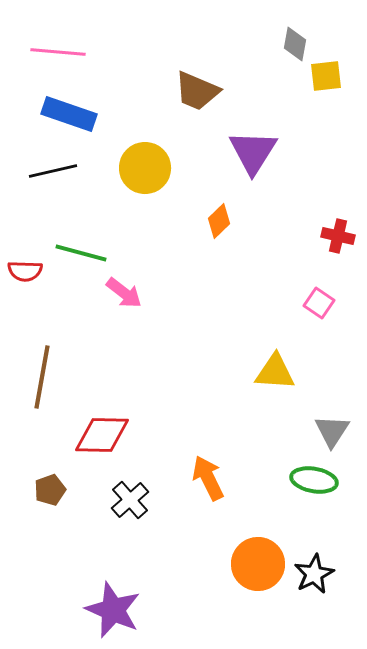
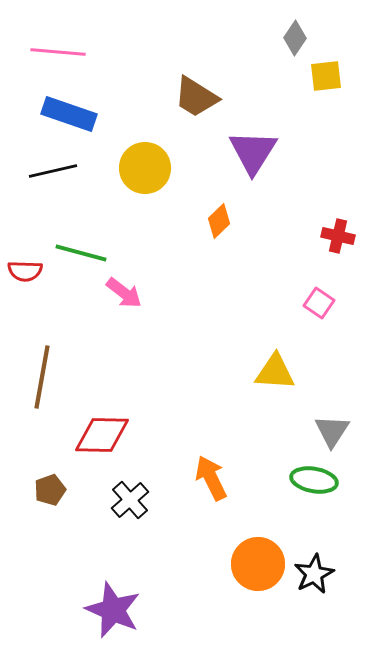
gray diamond: moved 6 px up; rotated 24 degrees clockwise
brown trapezoid: moved 1 px left, 6 px down; rotated 9 degrees clockwise
orange arrow: moved 3 px right
